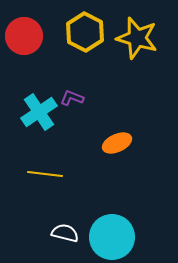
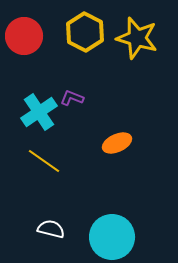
yellow line: moved 1 px left, 13 px up; rotated 28 degrees clockwise
white semicircle: moved 14 px left, 4 px up
